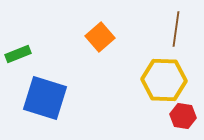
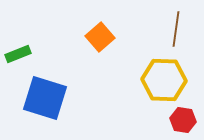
red hexagon: moved 4 px down
